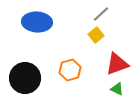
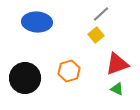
orange hexagon: moved 1 px left, 1 px down
